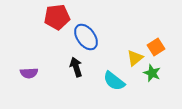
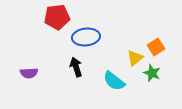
blue ellipse: rotated 60 degrees counterclockwise
